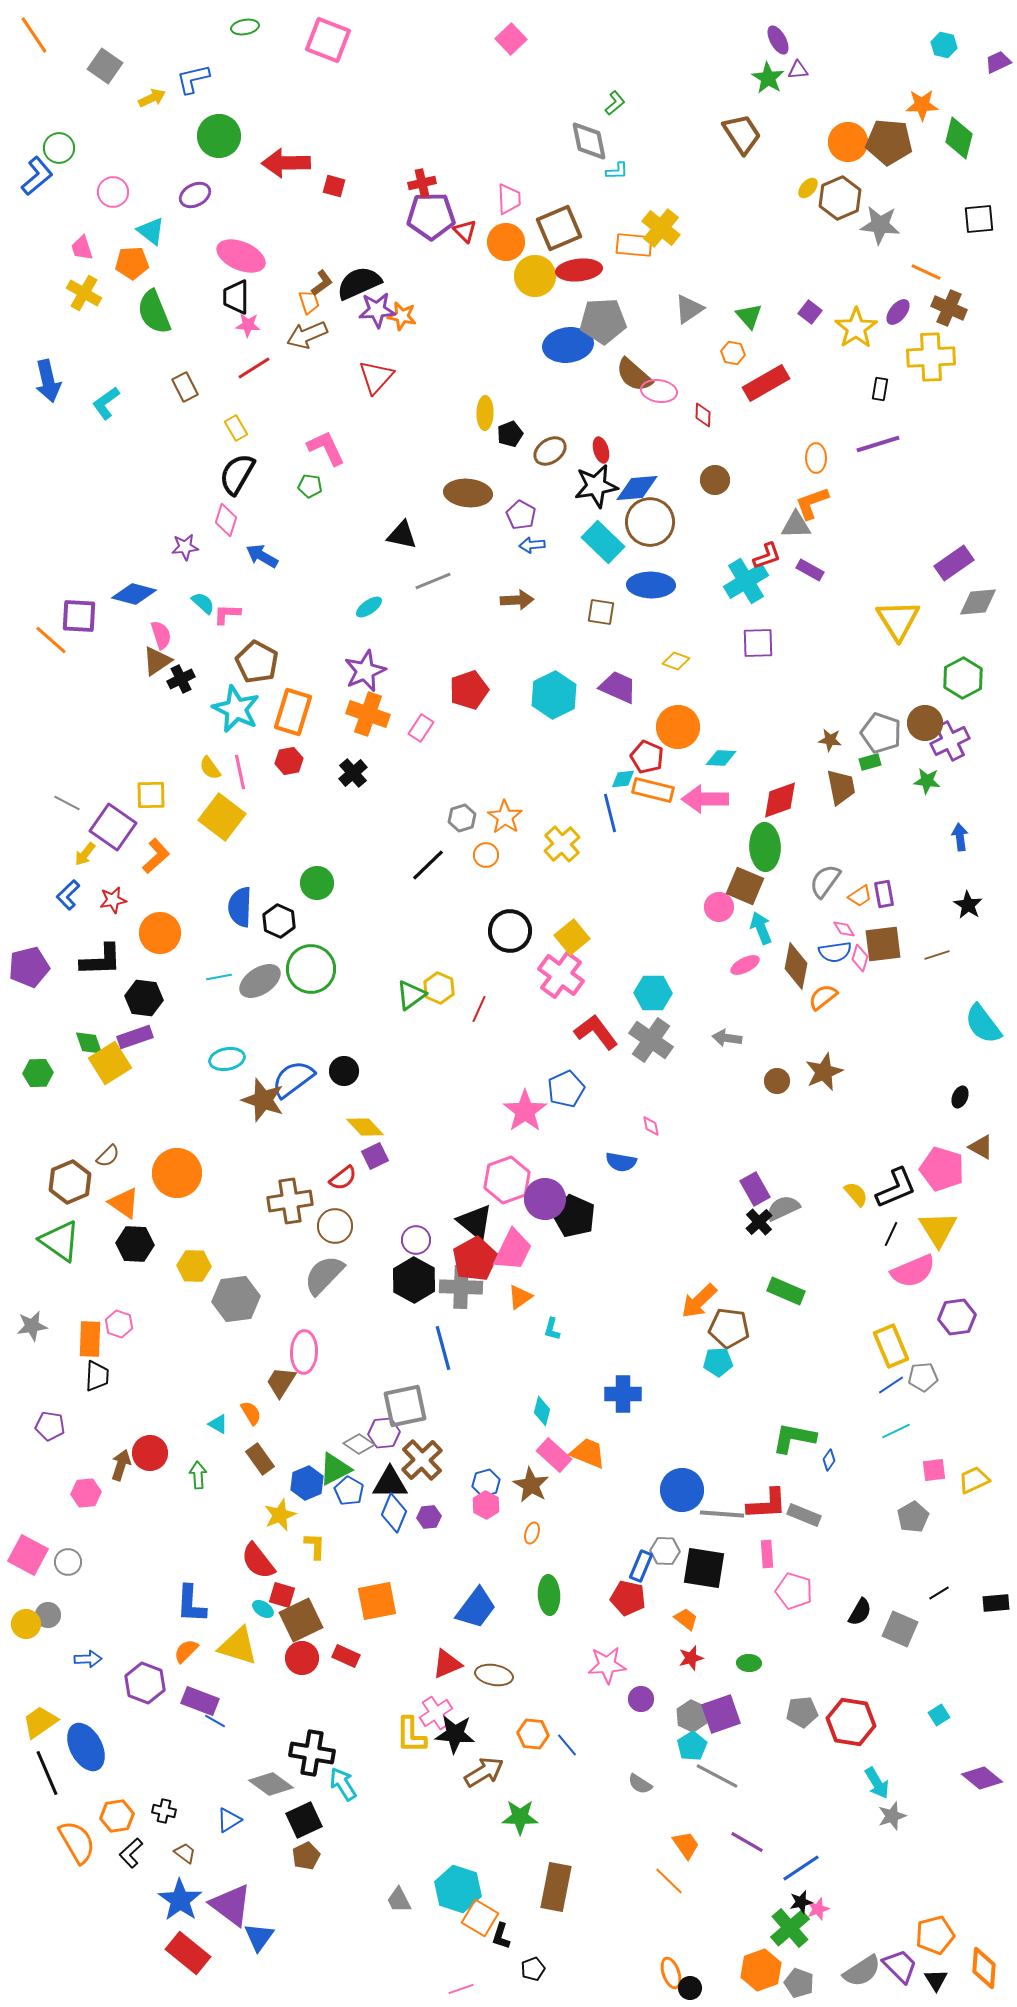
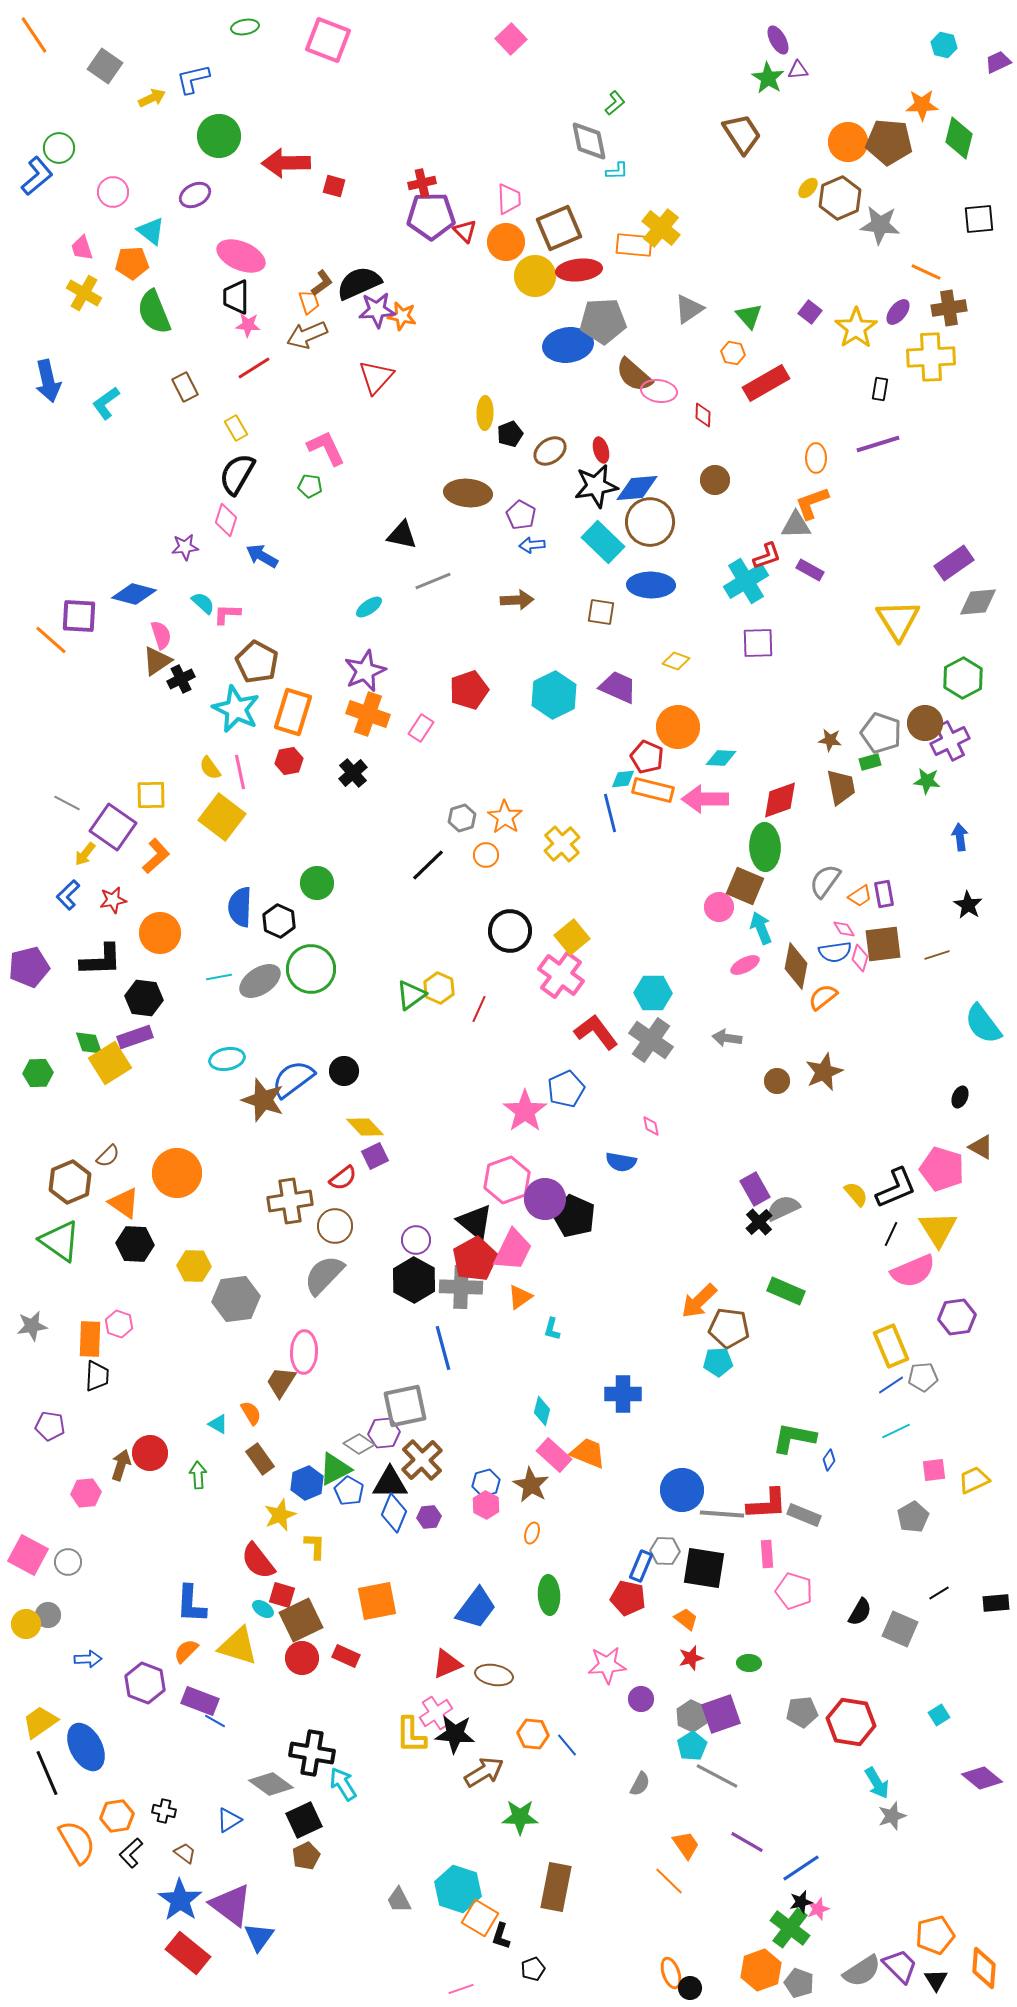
brown cross at (949, 308): rotated 32 degrees counterclockwise
gray semicircle at (640, 1784): rotated 95 degrees counterclockwise
green cross at (790, 1928): rotated 12 degrees counterclockwise
